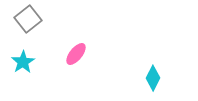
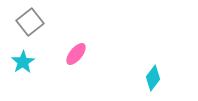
gray square: moved 2 px right, 3 px down
cyan diamond: rotated 10 degrees clockwise
